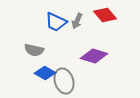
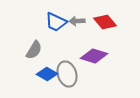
red diamond: moved 7 px down
gray arrow: rotated 63 degrees clockwise
gray semicircle: rotated 72 degrees counterclockwise
blue diamond: moved 2 px right, 1 px down
gray ellipse: moved 3 px right, 7 px up
